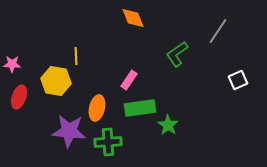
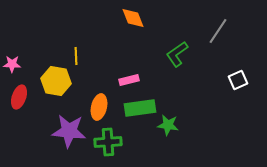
pink rectangle: rotated 42 degrees clockwise
orange ellipse: moved 2 px right, 1 px up
green star: rotated 25 degrees counterclockwise
